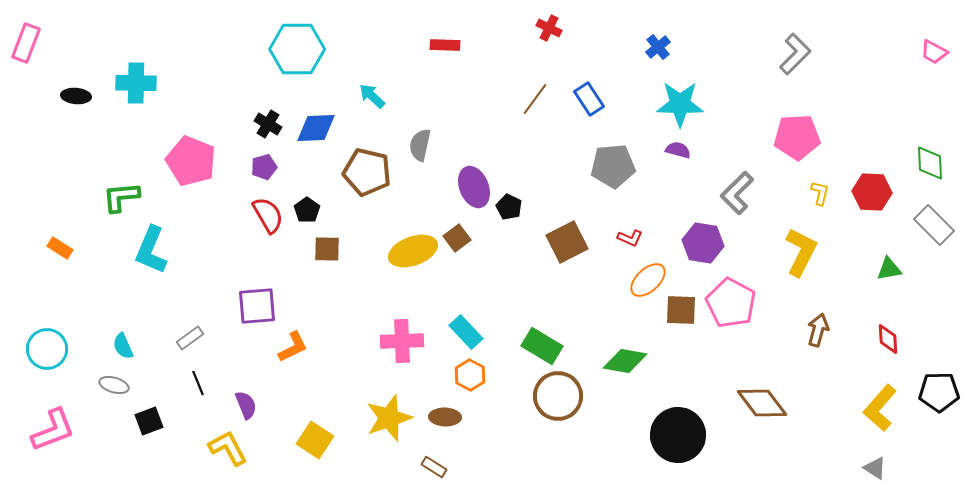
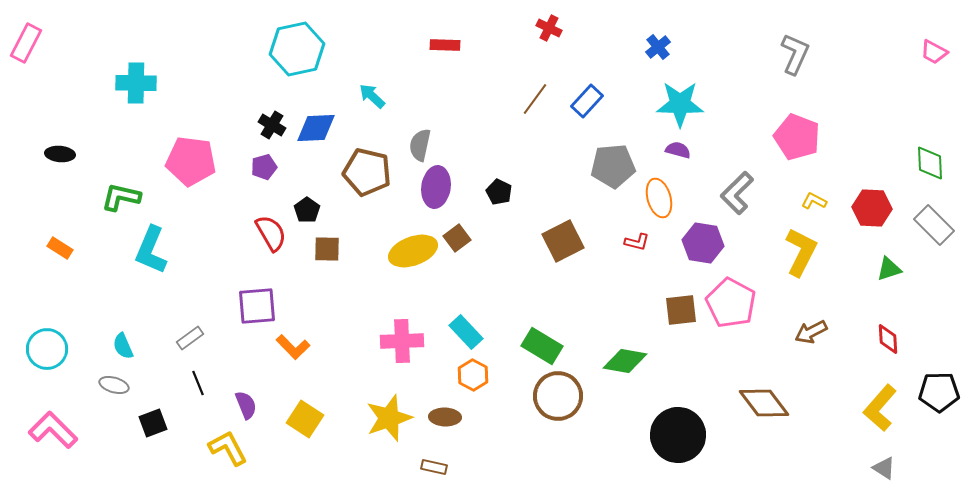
pink rectangle at (26, 43): rotated 6 degrees clockwise
cyan hexagon at (297, 49): rotated 12 degrees counterclockwise
gray L-shape at (795, 54): rotated 21 degrees counterclockwise
black ellipse at (76, 96): moved 16 px left, 58 px down
blue rectangle at (589, 99): moved 2 px left, 2 px down; rotated 76 degrees clockwise
black cross at (268, 124): moved 4 px right, 1 px down
pink pentagon at (797, 137): rotated 24 degrees clockwise
pink pentagon at (191, 161): rotated 15 degrees counterclockwise
purple ellipse at (474, 187): moved 38 px left; rotated 30 degrees clockwise
red hexagon at (872, 192): moved 16 px down
yellow L-shape at (820, 193): moved 6 px left, 8 px down; rotated 75 degrees counterclockwise
green L-shape at (121, 197): rotated 18 degrees clockwise
black pentagon at (509, 207): moved 10 px left, 15 px up
red semicircle at (268, 215): moved 3 px right, 18 px down
red L-shape at (630, 238): moved 7 px right, 4 px down; rotated 10 degrees counterclockwise
brown square at (567, 242): moved 4 px left, 1 px up
green triangle at (889, 269): rotated 8 degrees counterclockwise
orange ellipse at (648, 280): moved 11 px right, 82 px up; rotated 63 degrees counterclockwise
brown square at (681, 310): rotated 8 degrees counterclockwise
brown arrow at (818, 330): moved 7 px left, 2 px down; rotated 132 degrees counterclockwise
orange L-shape at (293, 347): rotated 72 degrees clockwise
orange hexagon at (470, 375): moved 3 px right
brown diamond at (762, 403): moved 2 px right
black square at (149, 421): moved 4 px right, 2 px down
pink L-shape at (53, 430): rotated 114 degrees counterclockwise
yellow square at (315, 440): moved 10 px left, 21 px up
brown rectangle at (434, 467): rotated 20 degrees counterclockwise
gray triangle at (875, 468): moved 9 px right
